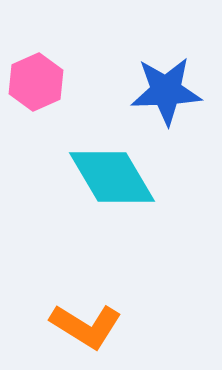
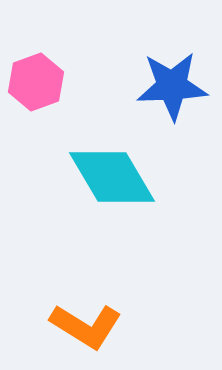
pink hexagon: rotated 4 degrees clockwise
blue star: moved 6 px right, 5 px up
